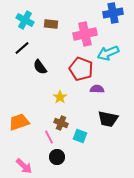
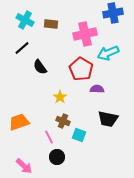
red pentagon: rotated 10 degrees clockwise
brown cross: moved 2 px right, 2 px up
cyan square: moved 1 px left, 1 px up
